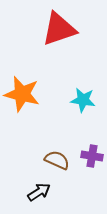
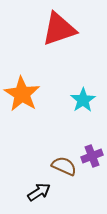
orange star: rotated 18 degrees clockwise
cyan star: rotated 30 degrees clockwise
purple cross: rotated 30 degrees counterclockwise
brown semicircle: moved 7 px right, 6 px down
